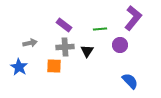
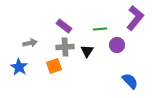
purple L-shape: moved 2 px right
purple rectangle: moved 1 px down
purple circle: moved 3 px left
orange square: rotated 21 degrees counterclockwise
